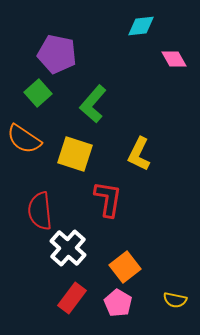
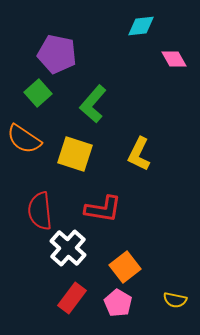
red L-shape: moved 5 px left, 10 px down; rotated 90 degrees clockwise
